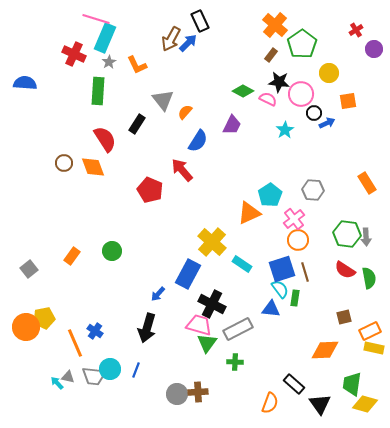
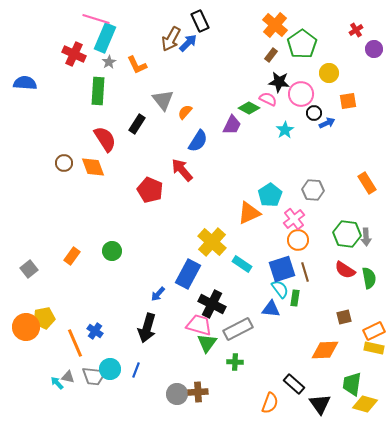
green diamond at (243, 91): moved 6 px right, 17 px down
orange rectangle at (370, 331): moved 4 px right
